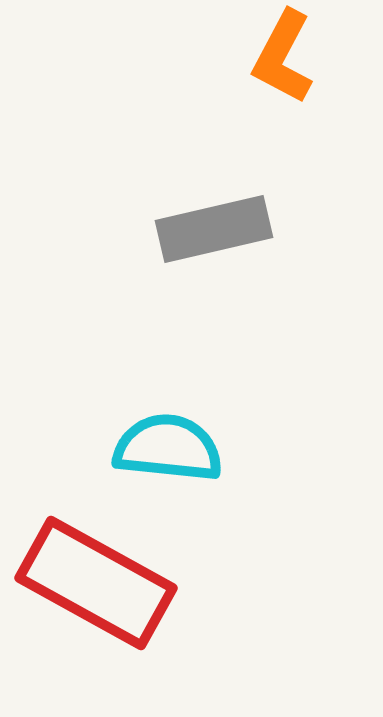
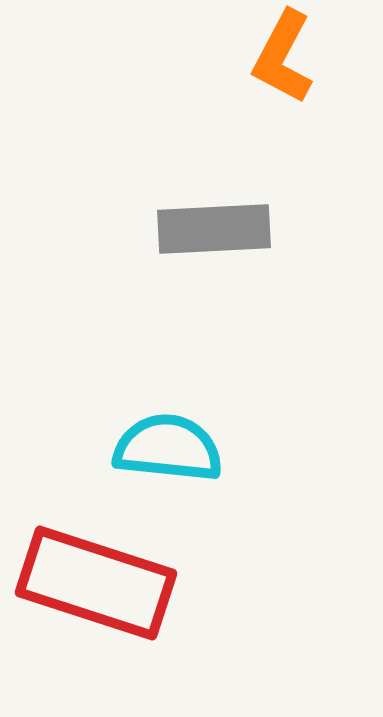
gray rectangle: rotated 10 degrees clockwise
red rectangle: rotated 11 degrees counterclockwise
